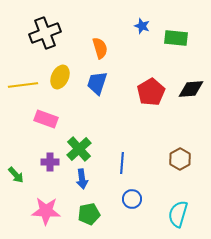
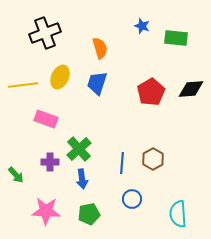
brown hexagon: moved 27 px left
cyan semicircle: rotated 20 degrees counterclockwise
